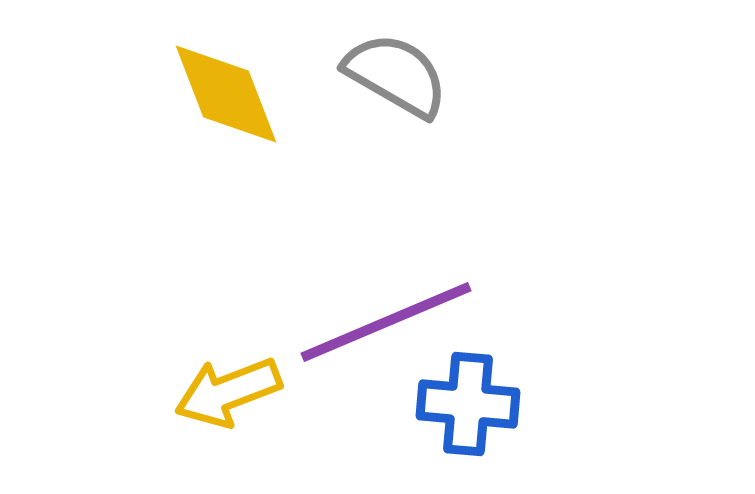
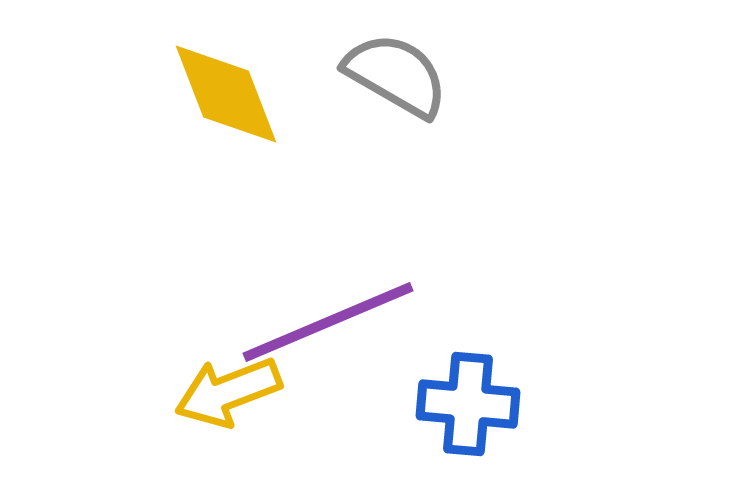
purple line: moved 58 px left
